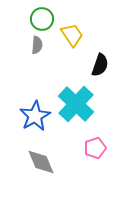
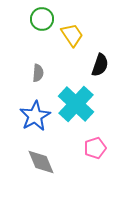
gray semicircle: moved 1 px right, 28 px down
